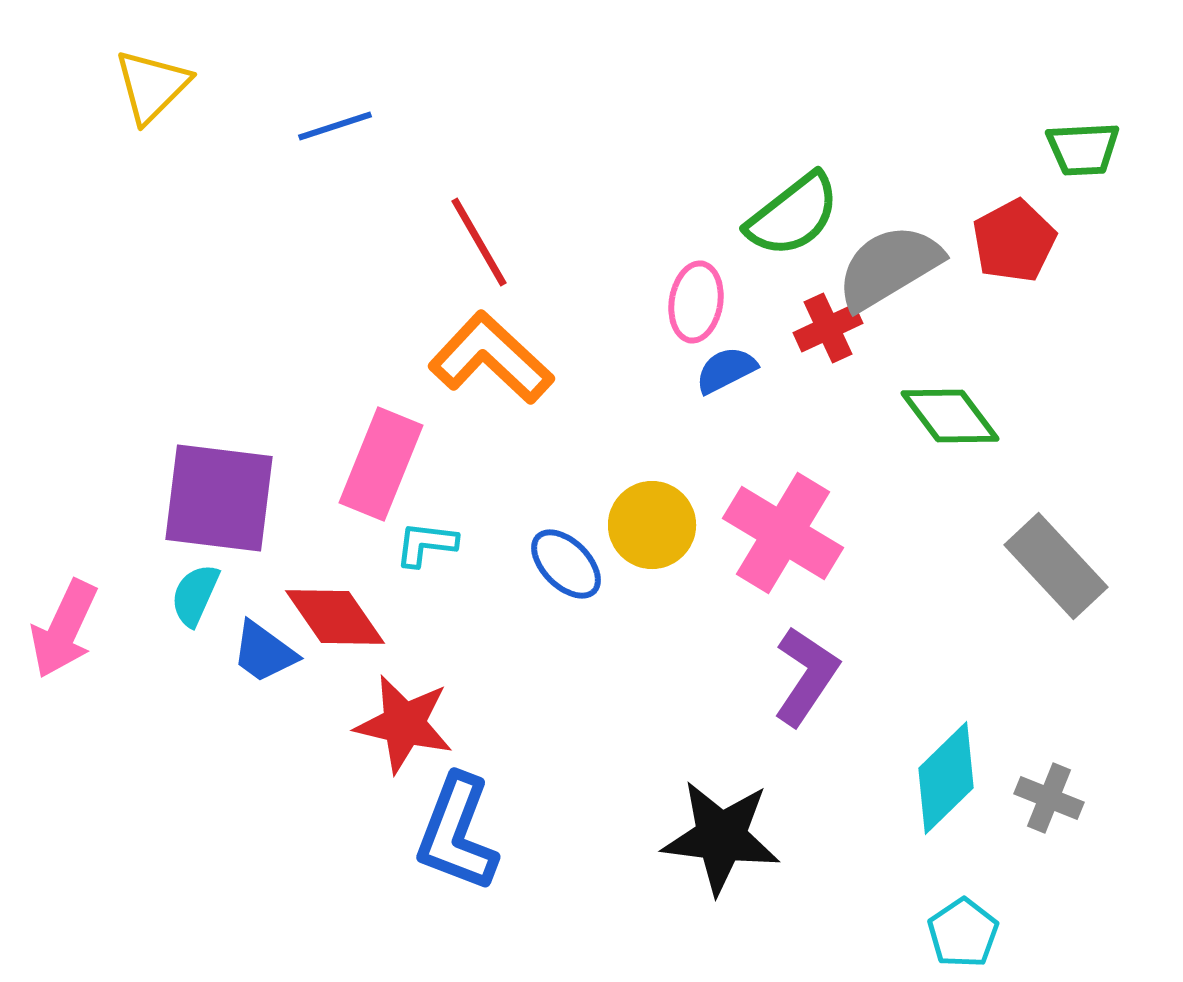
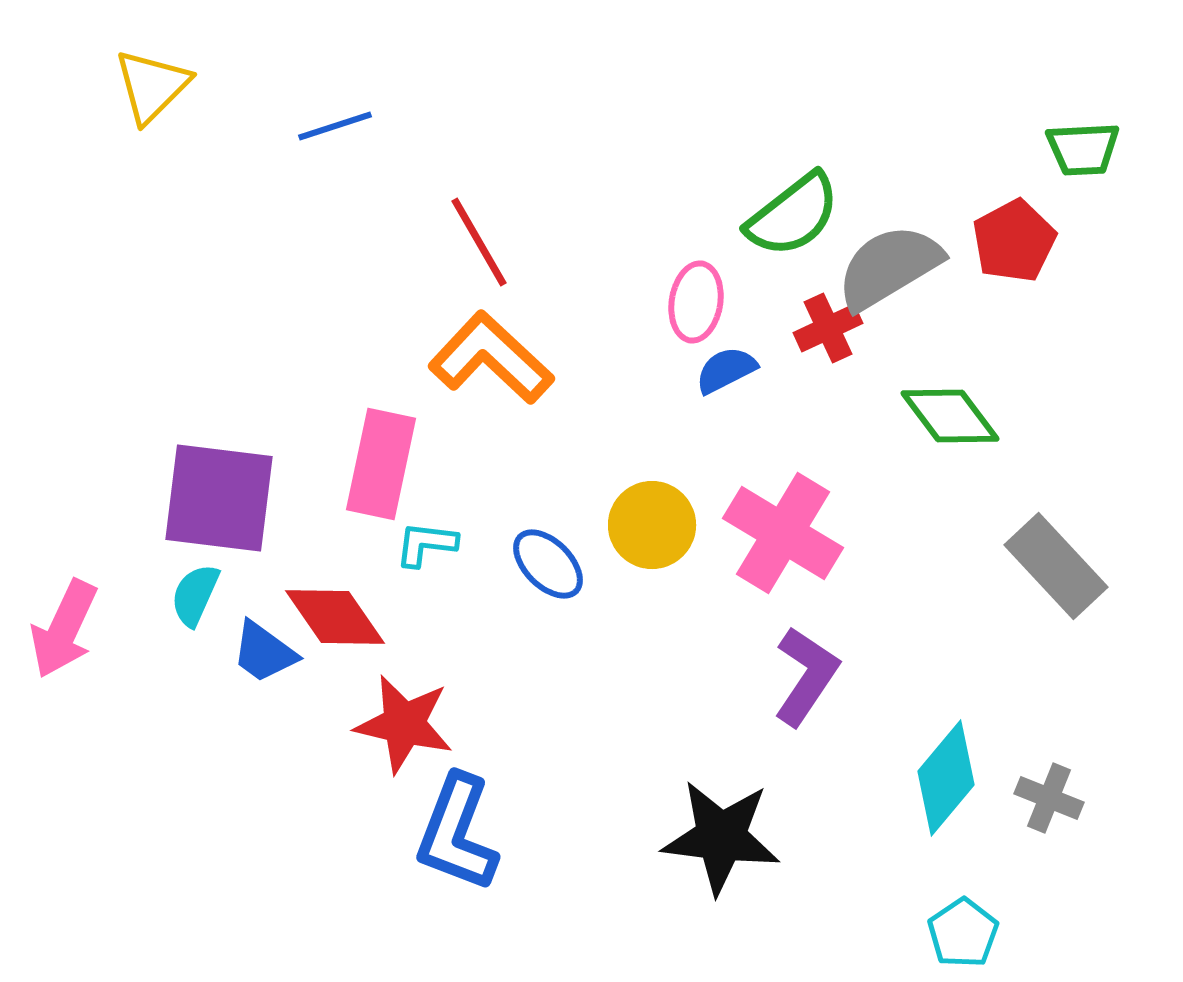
pink rectangle: rotated 10 degrees counterclockwise
blue ellipse: moved 18 px left
cyan diamond: rotated 6 degrees counterclockwise
